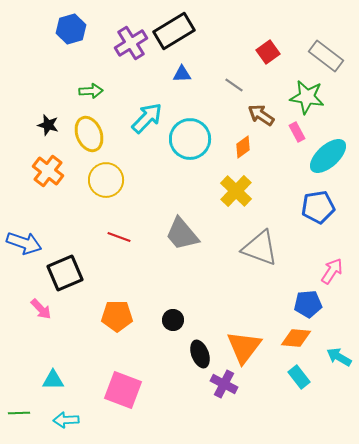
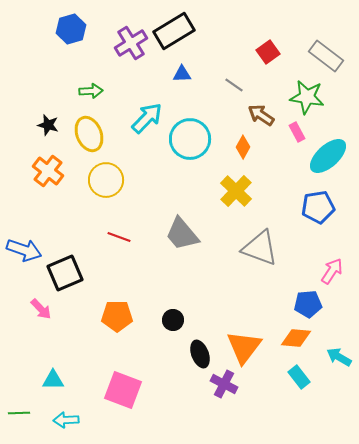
orange diamond at (243, 147): rotated 25 degrees counterclockwise
blue arrow at (24, 243): moved 7 px down
